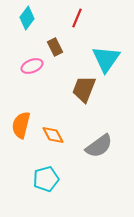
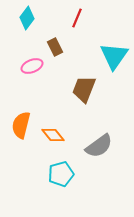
cyan triangle: moved 8 px right, 3 px up
orange diamond: rotated 10 degrees counterclockwise
cyan pentagon: moved 15 px right, 5 px up
